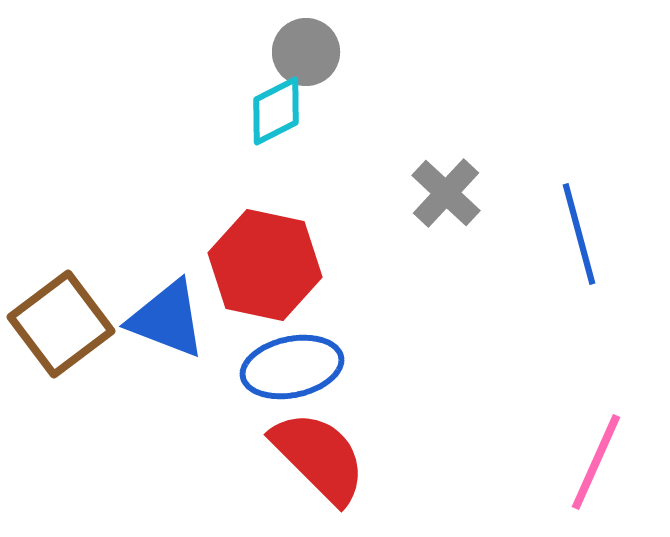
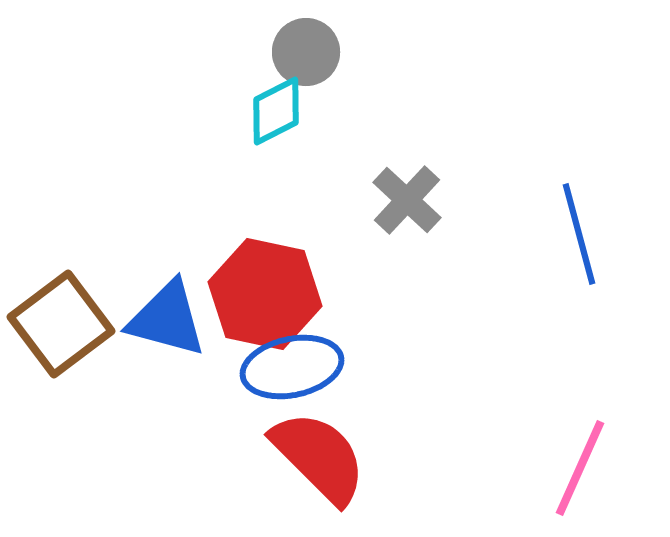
gray cross: moved 39 px left, 7 px down
red hexagon: moved 29 px down
blue triangle: rotated 6 degrees counterclockwise
pink line: moved 16 px left, 6 px down
